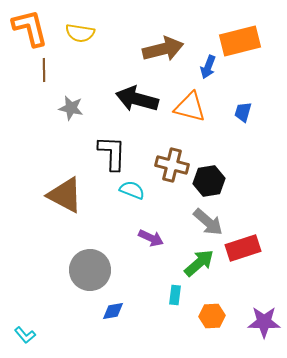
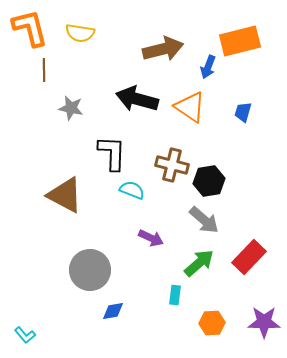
orange triangle: rotated 20 degrees clockwise
gray arrow: moved 4 px left, 2 px up
red rectangle: moved 6 px right, 9 px down; rotated 28 degrees counterclockwise
orange hexagon: moved 7 px down
